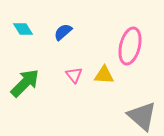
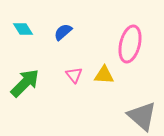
pink ellipse: moved 2 px up
